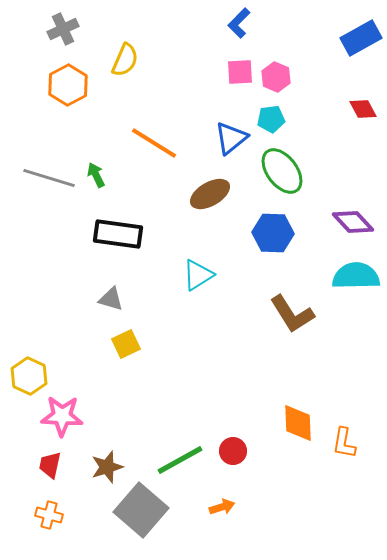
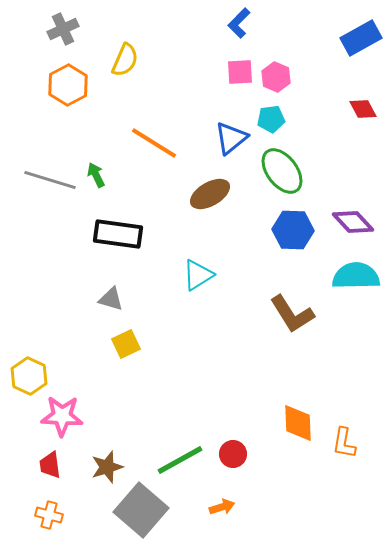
gray line: moved 1 px right, 2 px down
blue hexagon: moved 20 px right, 3 px up
red circle: moved 3 px down
red trapezoid: rotated 20 degrees counterclockwise
